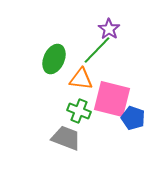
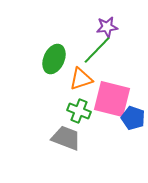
purple star: moved 2 px left, 2 px up; rotated 30 degrees clockwise
orange triangle: rotated 25 degrees counterclockwise
